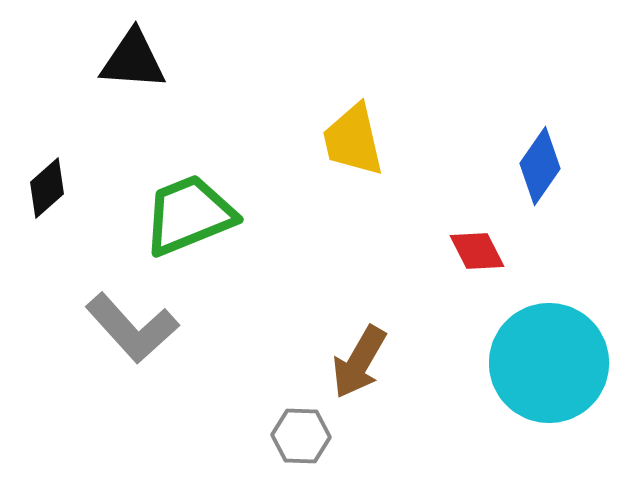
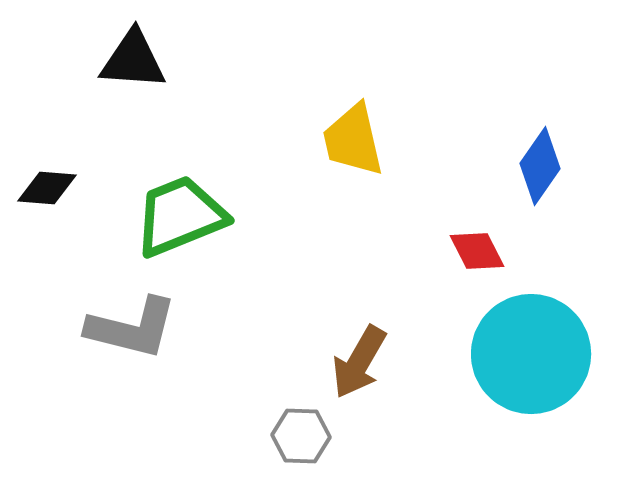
black diamond: rotated 46 degrees clockwise
green trapezoid: moved 9 px left, 1 px down
gray L-shape: rotated 34 degrees counterclockwise
cyan circle: moved 18 px left, 9 px up
